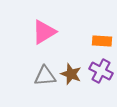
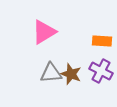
gray triangle: moved 6 px right, 3 px up
